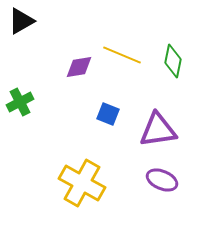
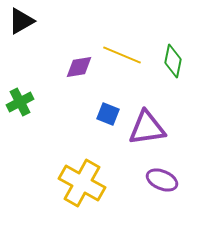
purple triangle: moved 11 px left, 2 px up
